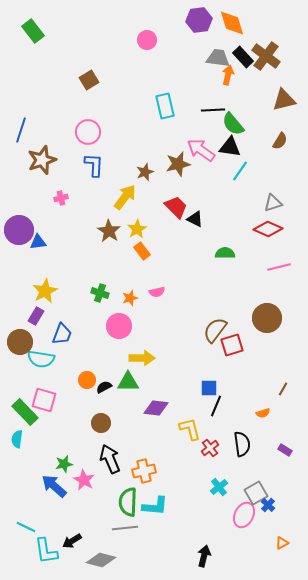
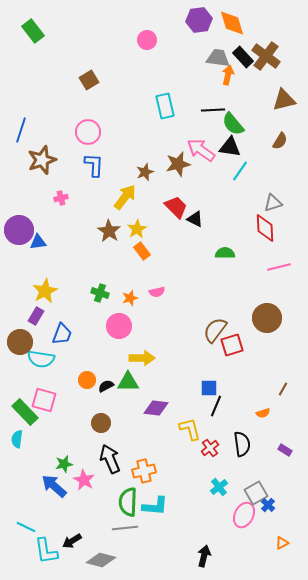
red diamond at (268, 229): moved 3 px left, 1 px up; rotated 64 degrees clockwise
black semicircle at (104, 387): moved 2 px right, 1 px up
